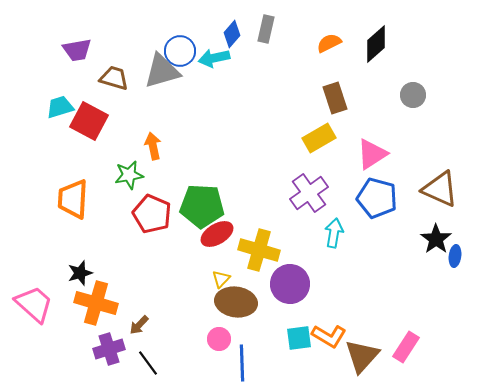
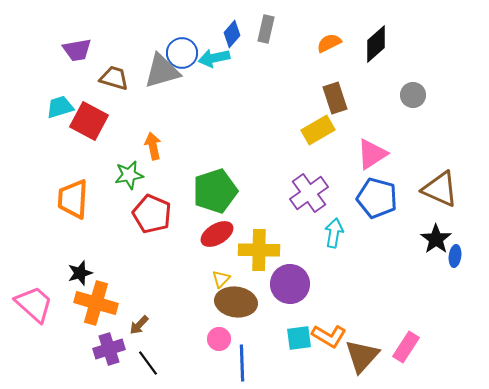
blue circle at (180, 51): moved 2 px right, 2 px down
yellow rectangle at (319, 138): moved 1 px left, 8 px up
green pentagon at (202, 206): moved 13 px right, 15 px up; rotated 21 degrees counterclockwise
yellow cross at (259, 250): rotated 15 degrees counterclockwise
